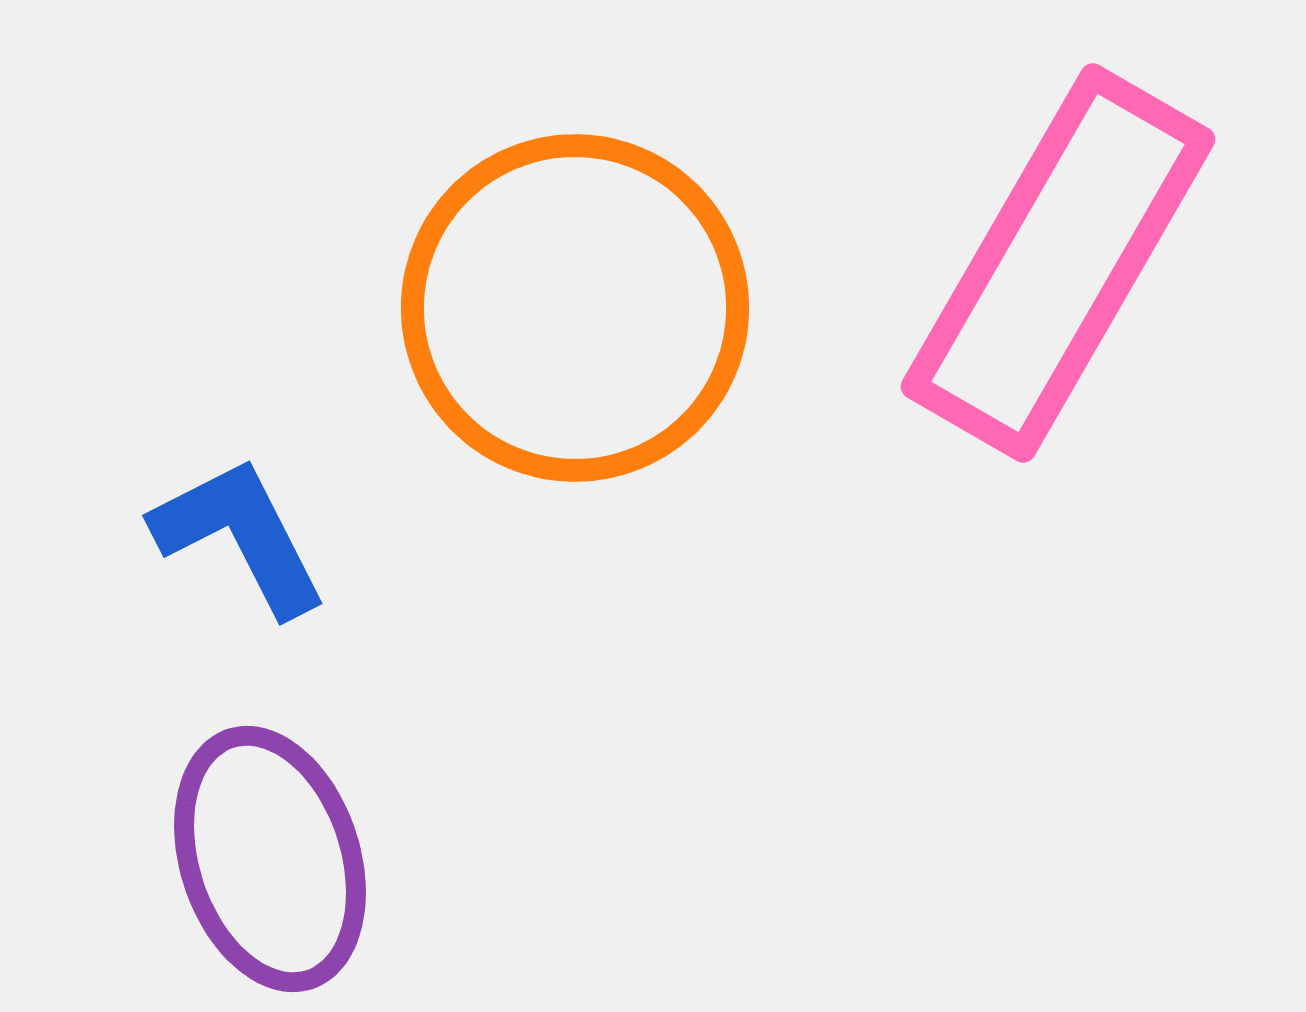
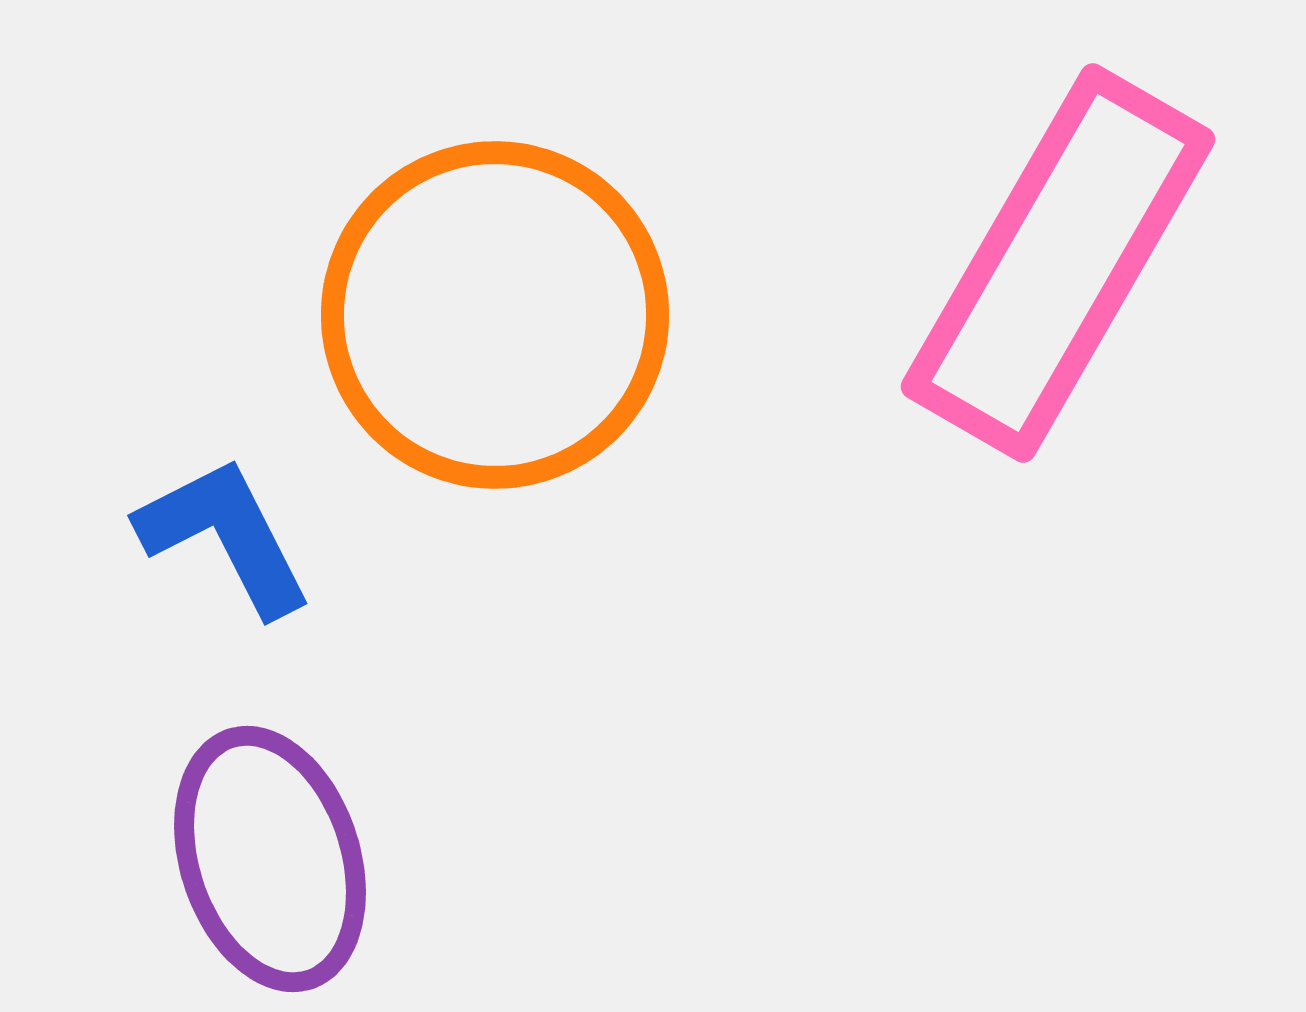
orange circle: moved 80 px left, 7 px down
blue L-shape: moved 15 px left
